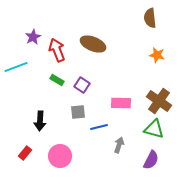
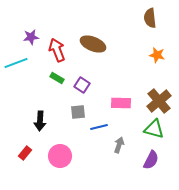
purple star: moved 2 px left; rotated 21 degrees clockwise
cyan line: moved 4 px up
green rectangle: moved 2 px up
brown cross: rotated 15 degrees clockwise
